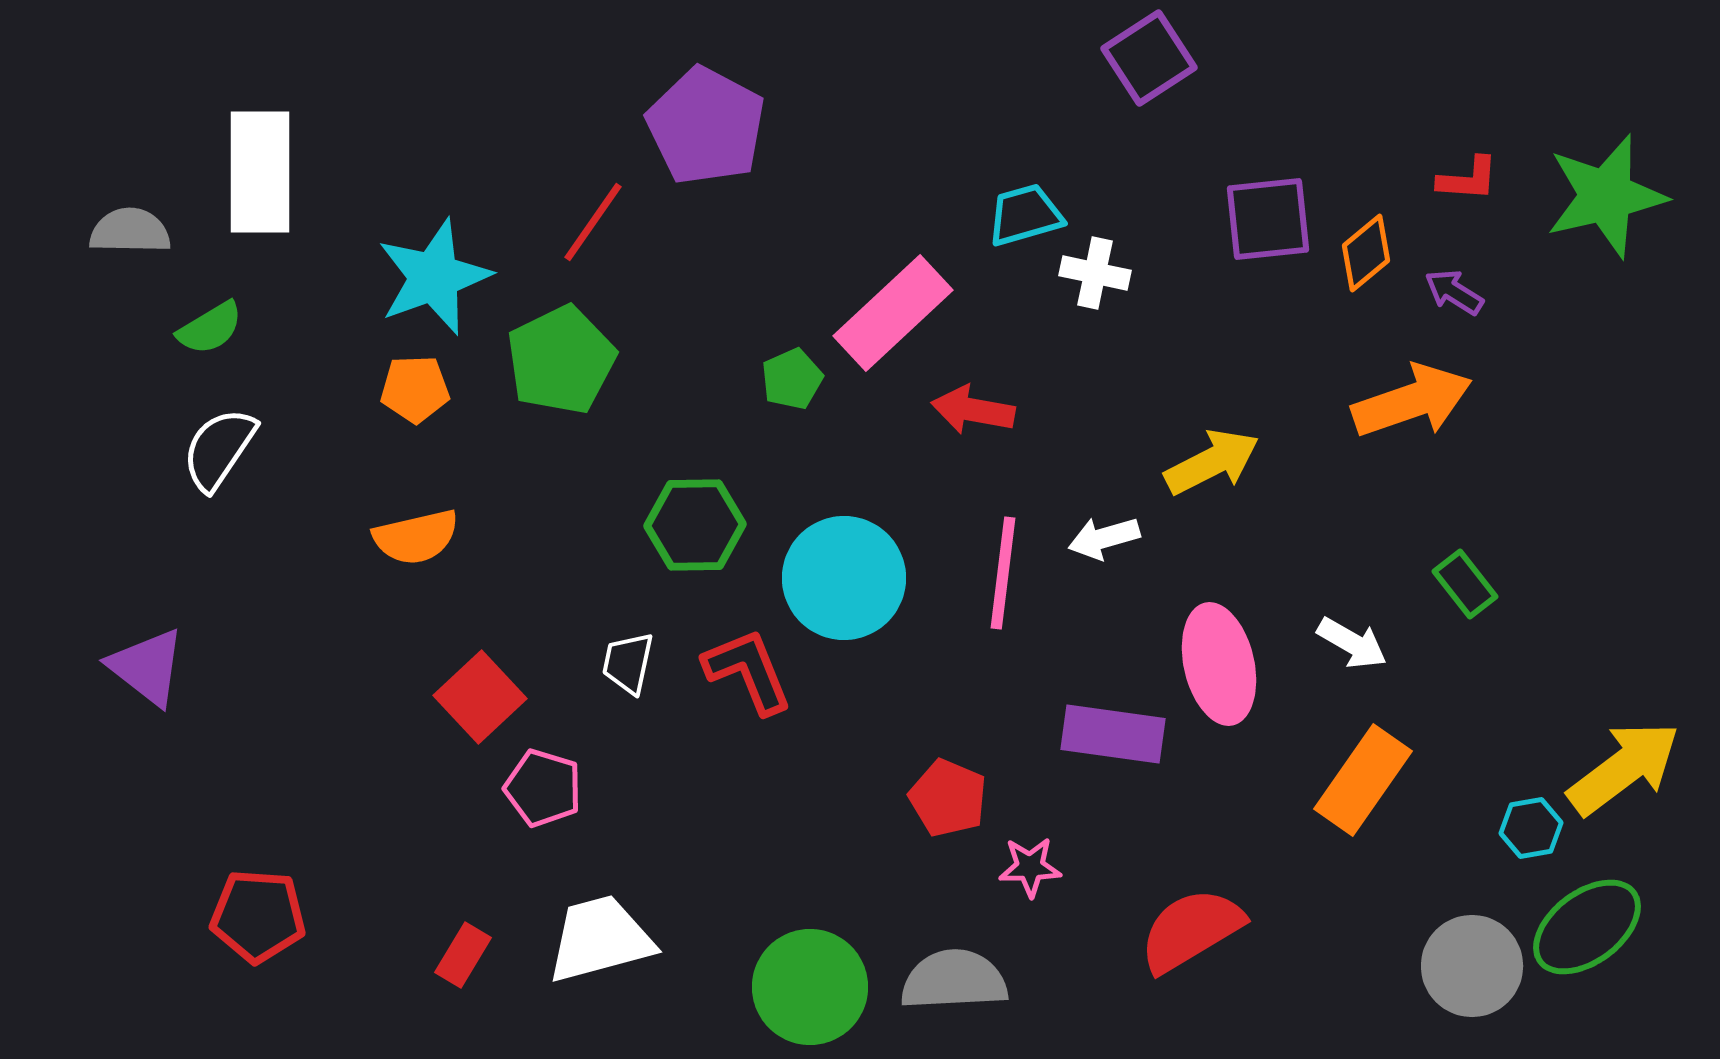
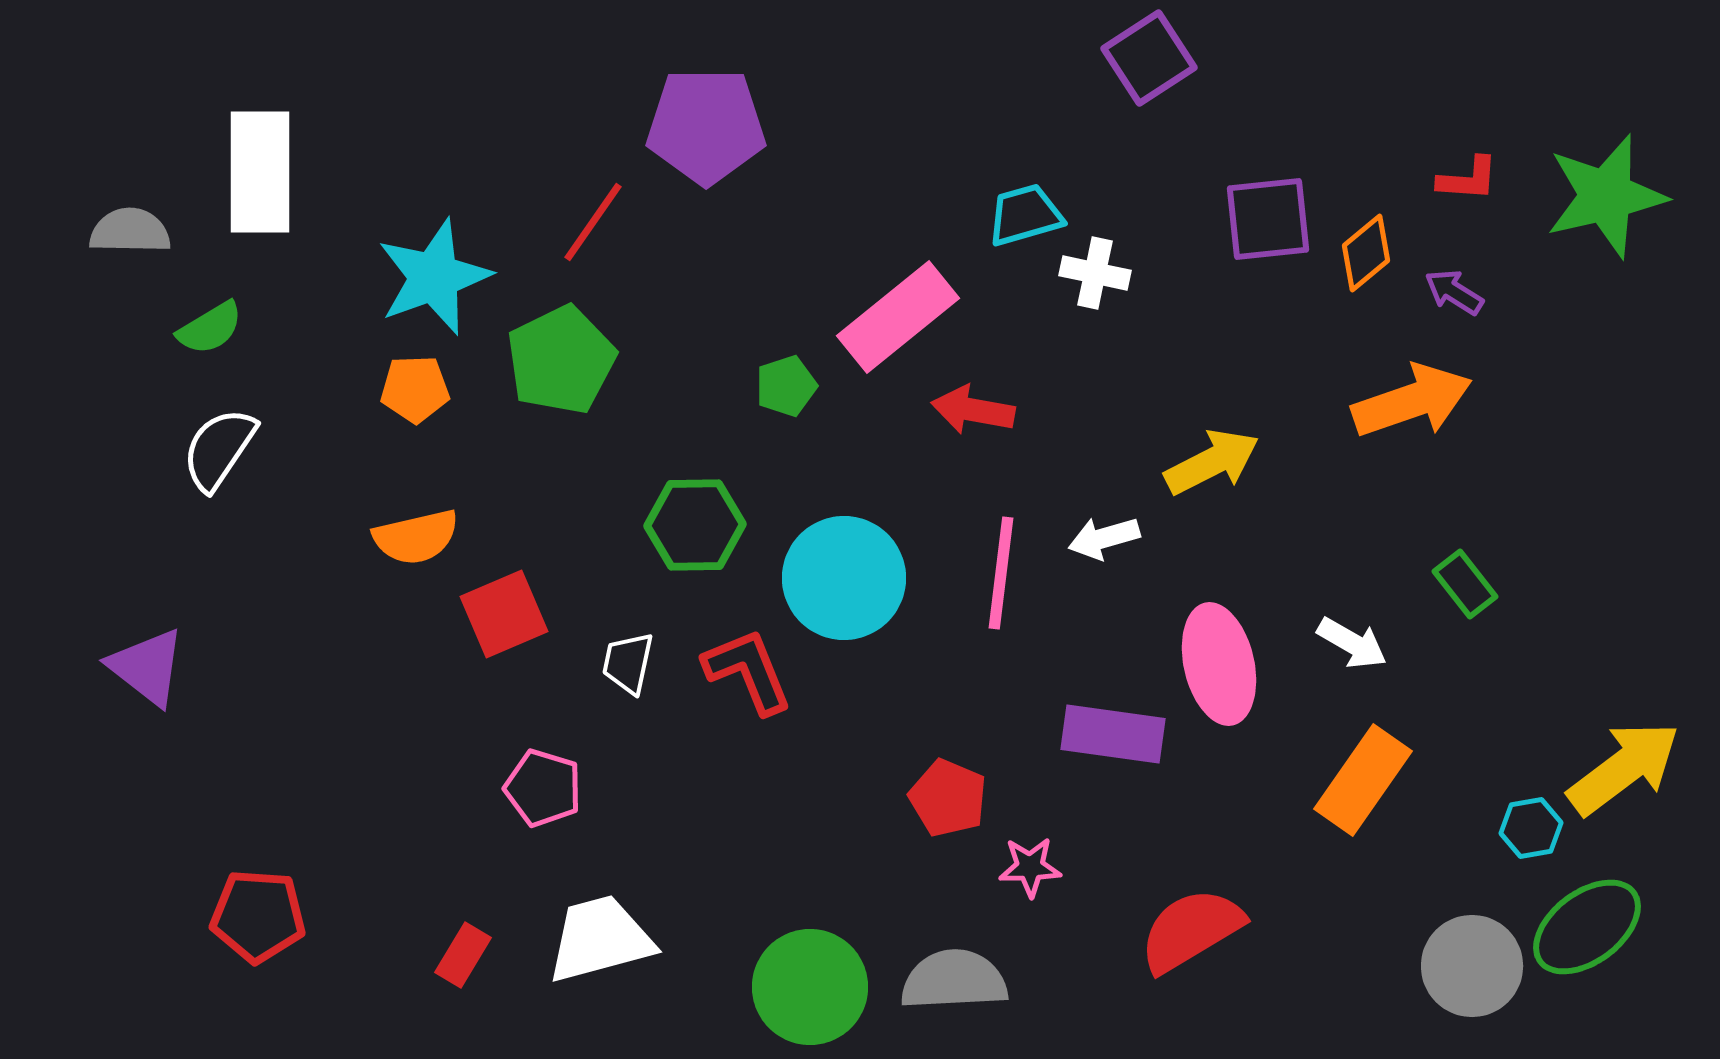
purple pentagon at (706, 126): rotated 28 degrees counterclockwise
pink rectangle at (893, 313): moved 5 px right, 4 px down; rotated 4 degrees clockwise
green pentagon at (792, 379): moved 6 px left, 7 px down; rotated 6 degrees clockwise
pink line at (1003, 573): moved 2 px left
red square at (480, 697): moved 24 px right, 83 px up; rotated 20 degrees clockwise
